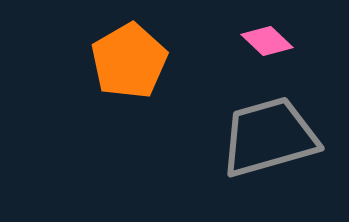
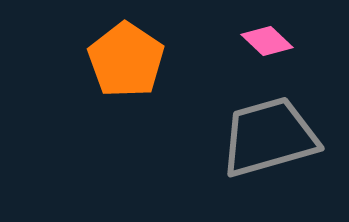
orange pentagon: moved 3 px left, 1 px up; rotated 8 degrees counterclockwise
